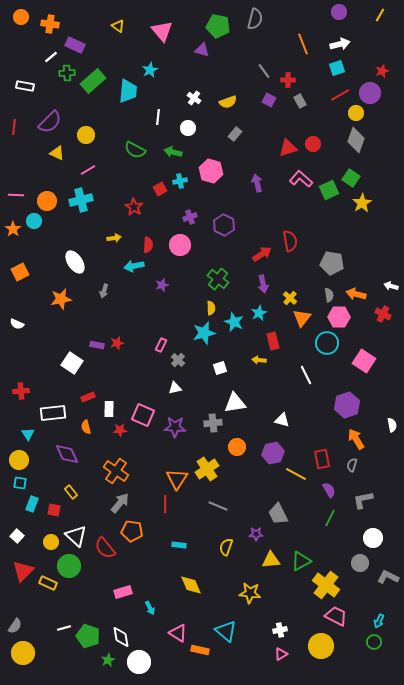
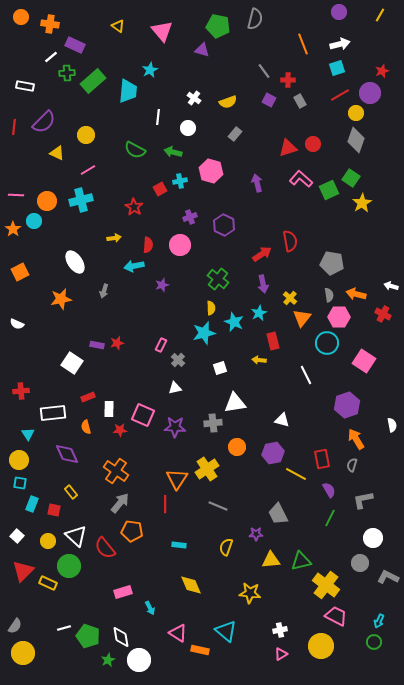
purple semicircle at (50, 122): moved 6 px left
yellow circle at (51, 542): moved 3 px left, 1 px up
green triangle at (301, 561): rotated 15 degrees clockwise
white circle at (139, 662): moved 2 px up
